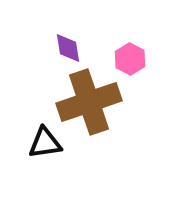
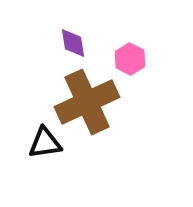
purple diamond: moved 5 px right, 5 px up
brown cross: moved 2 px left; rotated 6 degrees counterclockwise
